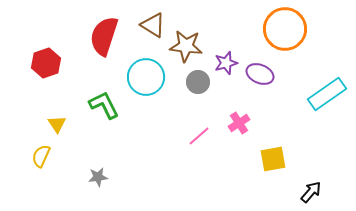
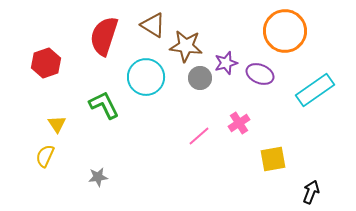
orange circle: moved 2 px down
gray circle: moved 2 px right, 4 px up
cyan rectangle: moved 12 px left, 4 px up
yellow semicircle: moved 4 px right
black arrow: rotated 20 degrees counterclockwise
